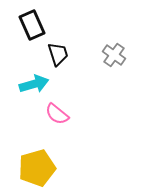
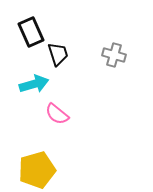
black rectangle: moved 1 px left, 7 px down
gray cross: rotated 20 degrees counterclockwise
yellow pentagon: moved 2 px down
